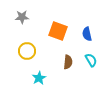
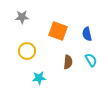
cyan star: rotated 24 degrees clockwise
